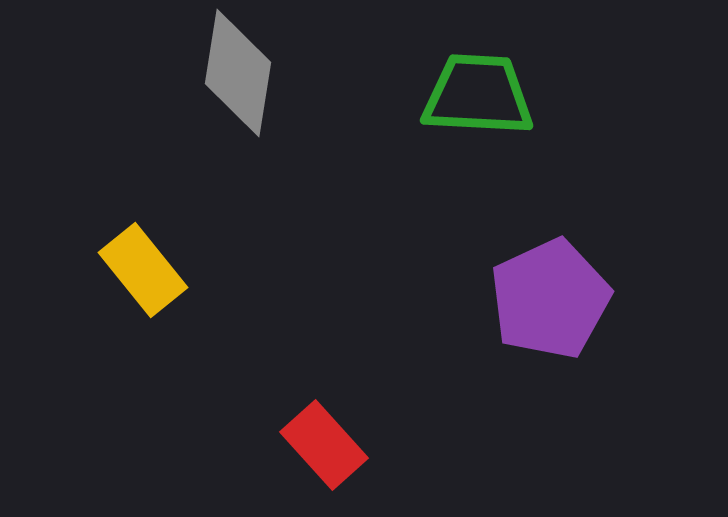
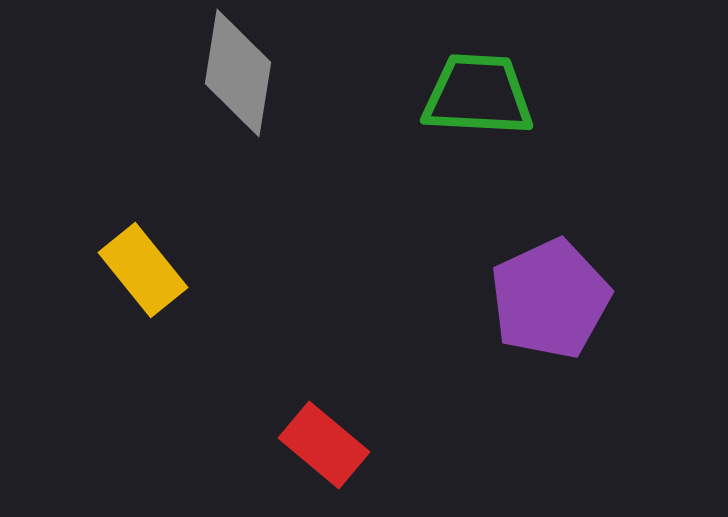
red rectangle: rotated 8 degrees counterclockwise
